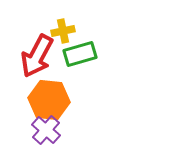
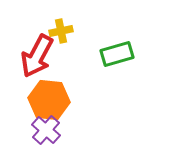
yellow cross: moved 2 px left
green rectangle: moved 37 px right
